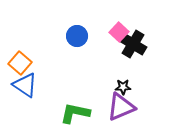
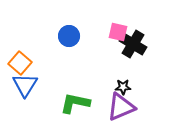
pink square: moved 1 px left; rotated 30 degrees counterclockwise
blue circle: moved 8 px left
blue triangle: rotated 28 degrees clockwise
green L-shape: moved 10 px up
